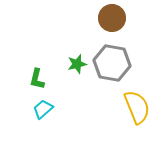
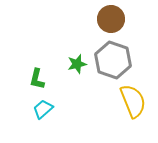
brown circle: moved 1 px left, 1 px down
gray hexagon: moved 1 px right, 3 px up; rotated 9 degrees clockwise
yellow semicircle: moved 4 px left, 6 px up
